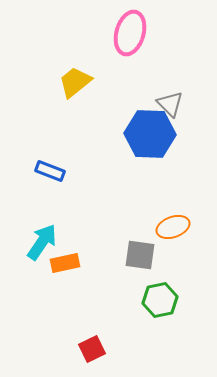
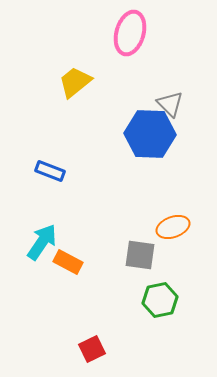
orange rectangle: moved 3 px right, 1 px up; rotated 40 degrees clockwise
